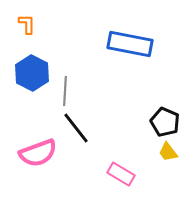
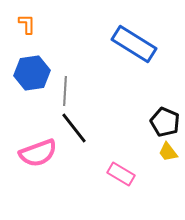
blue rectangle: moved 4 px right; rotated 21 degrees clockwise
blue hexagon: rotated 24 degrees clockwise
black line: moved 2 px left
